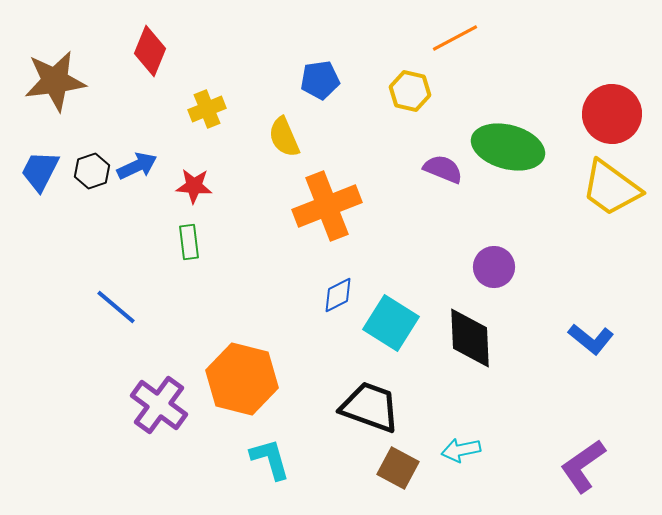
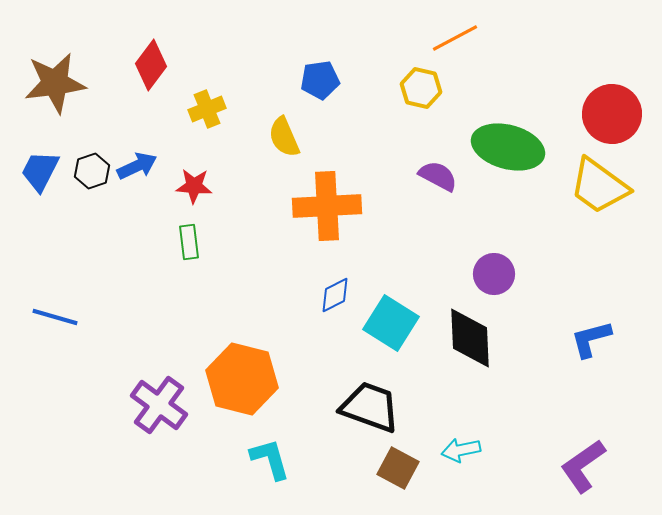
red diamond: moved 1 px right, 14 px down; rotated 15 degrees clockwise
brown star: moved 2 px down
yellow hexagon: moved 11 px right, 3 px up
purple semicircle: moved 5 px left, 7 px down; rotated 6 degrees clockwise
yellow trapezoid: moved 12 px left, 2 px up
orange cross: rotated 18 degrees clockwise
purple circle: moved 7 px down
blue diamond: moved 3 px left
blue line: moved 61 px left, 10 px down; rotated 24 degrees counterclockwise
blue L-shape: rotated 126 degrees clockwise
